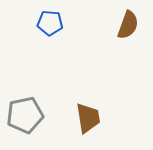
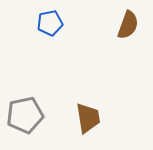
blue pentagon: rotated 15 degrees counterclockwise
